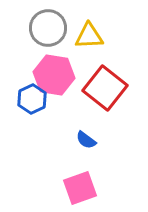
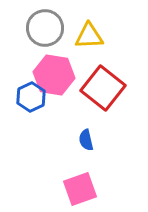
gray circle: moved 3 px left
red square: moved 2 px left
blue hexagon: moved 1 px left, 2 px up
blue semicircle: rotated 40 degrees clockwise
pink square: moved 1 px down
